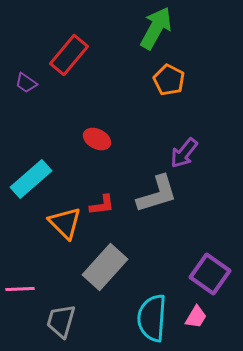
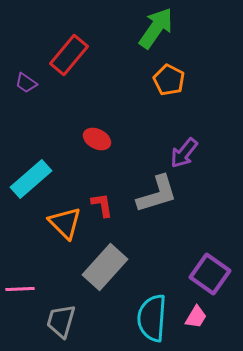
green arrow: rotated 6 degrees clockwise
red L-shape: rotated 92 degrees counterclockwise
